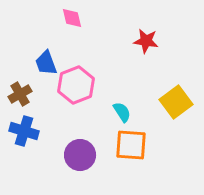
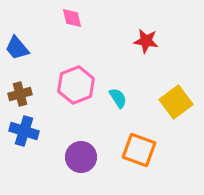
blue trapezoid: moved 29 px left, 15 px up; rotated 20 degrees counterclockwise
brown cross: rotated 15 degrees clockwise
cyan semicircle: moved 4 px left, 14 px up
orange square: moved 8 px right, 5 px down; rotated 16 degrees clockwise
purple circle: moved 1 px right, 2 px down
